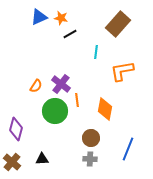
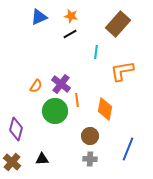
orange star: moved 10 px right, 2 px up
brown circle: moved 1 px left, 2 px up
